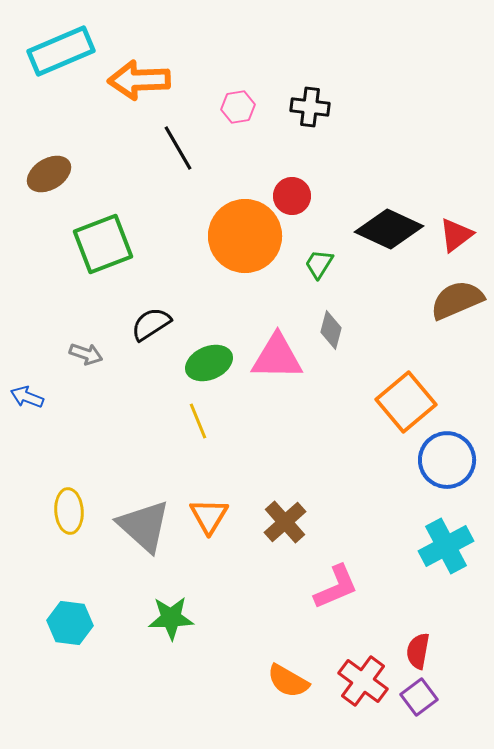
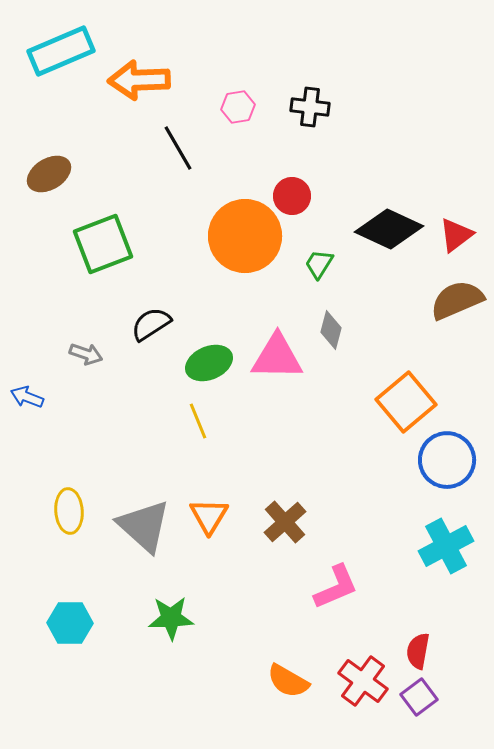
cyan hexagon: rotated 6 degrees counterclockwise
